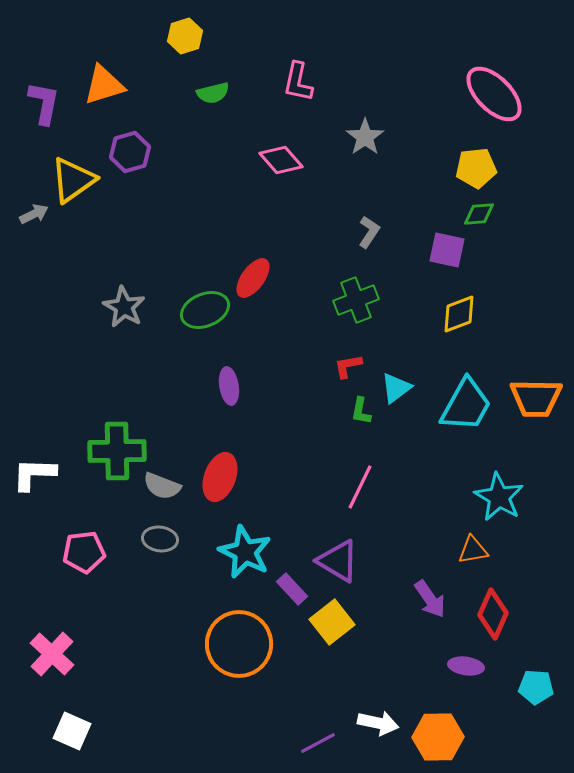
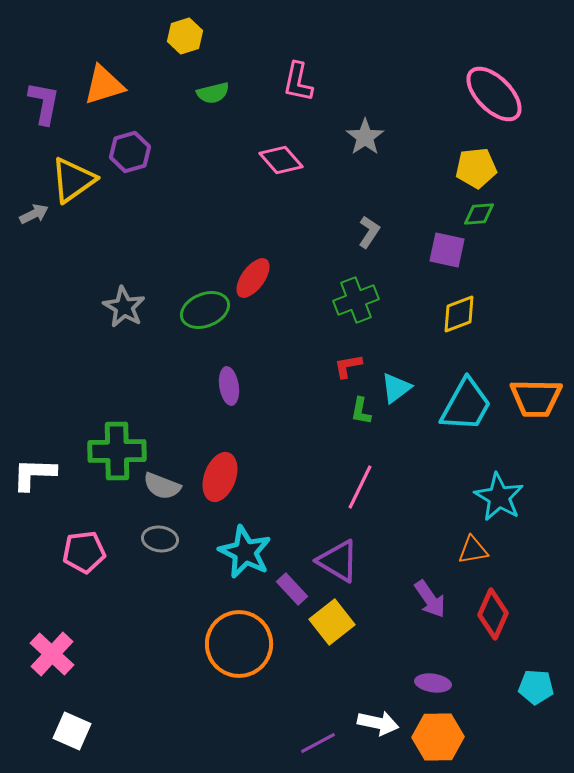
purple ellipse at (466, 666): moved 33 px left, 17 px down
